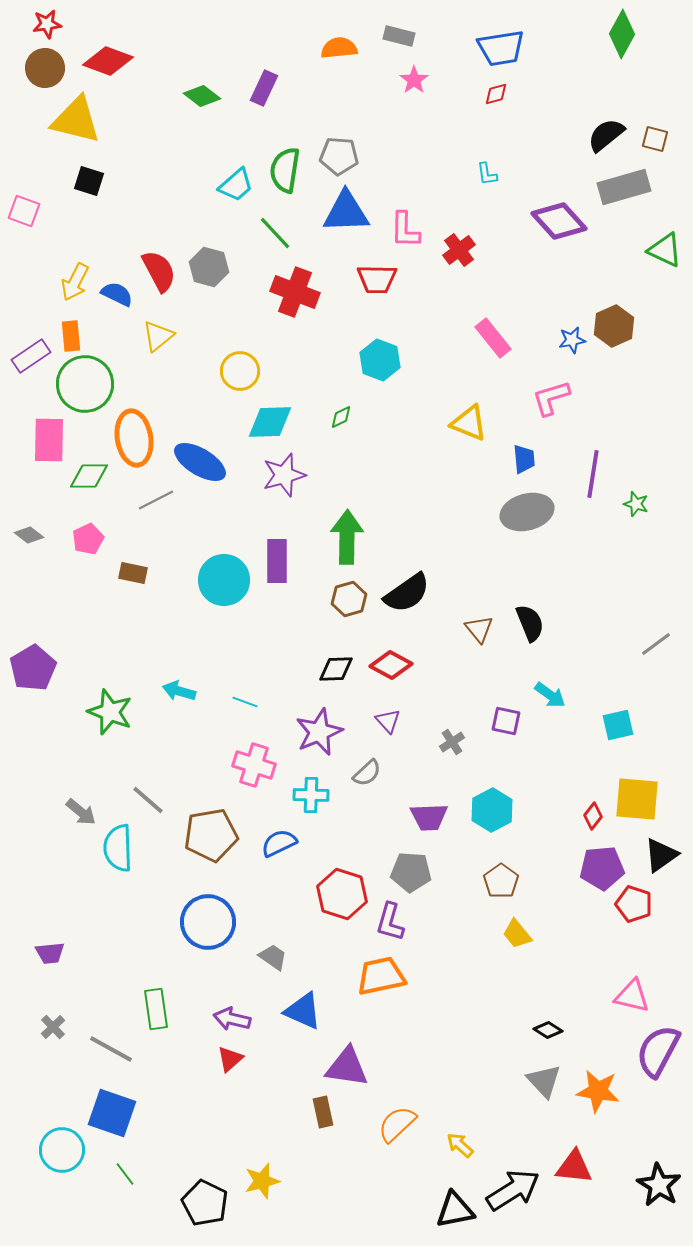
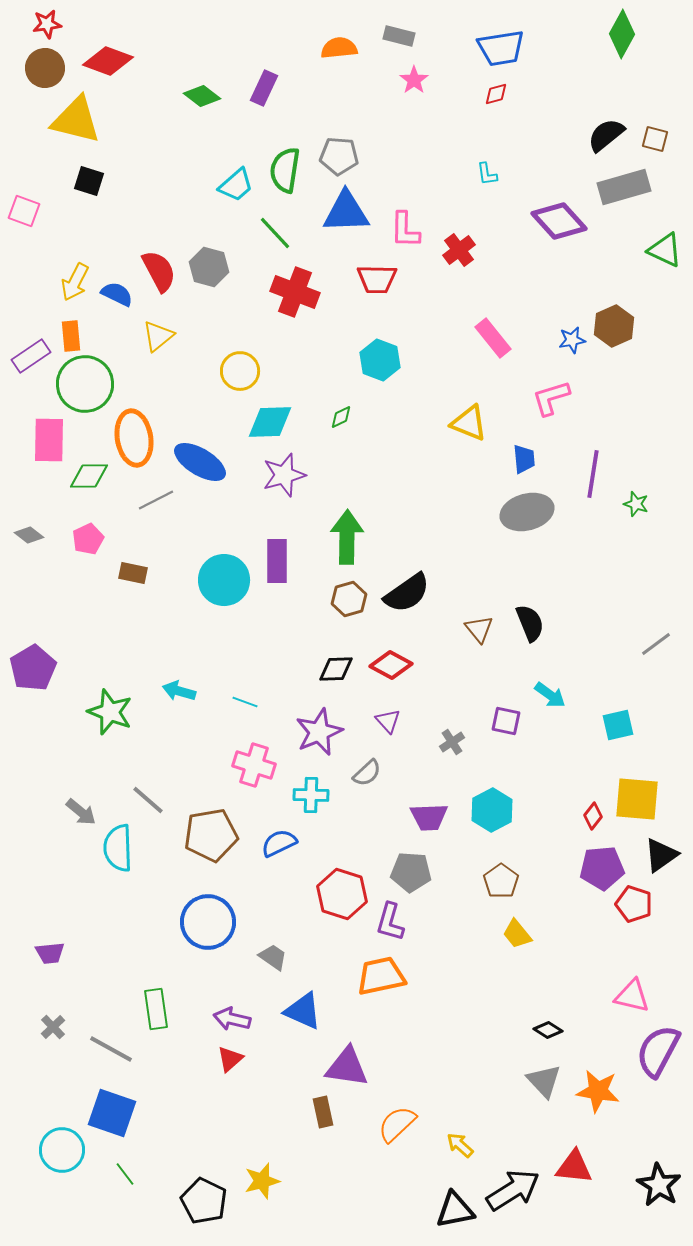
black pentagon at (205, 1203): moved 1 px left, 2 px up
